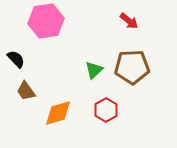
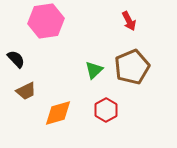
red arrow: rotated 24 degrees clockwise
brown pentagon: rotated 20 degrees counterclockwise
brown trapezoid: rotated 80 degrees counterclockwise
